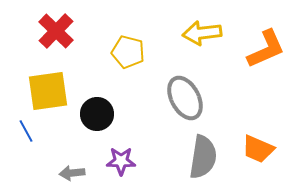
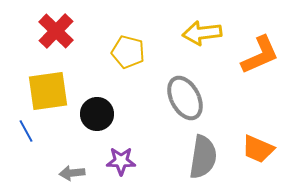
orange L-shape: moved 6 px left, 6 px down
